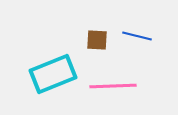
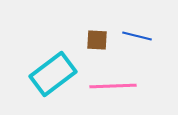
cyan rectangle: rotated 15 degrees counterclockwise
